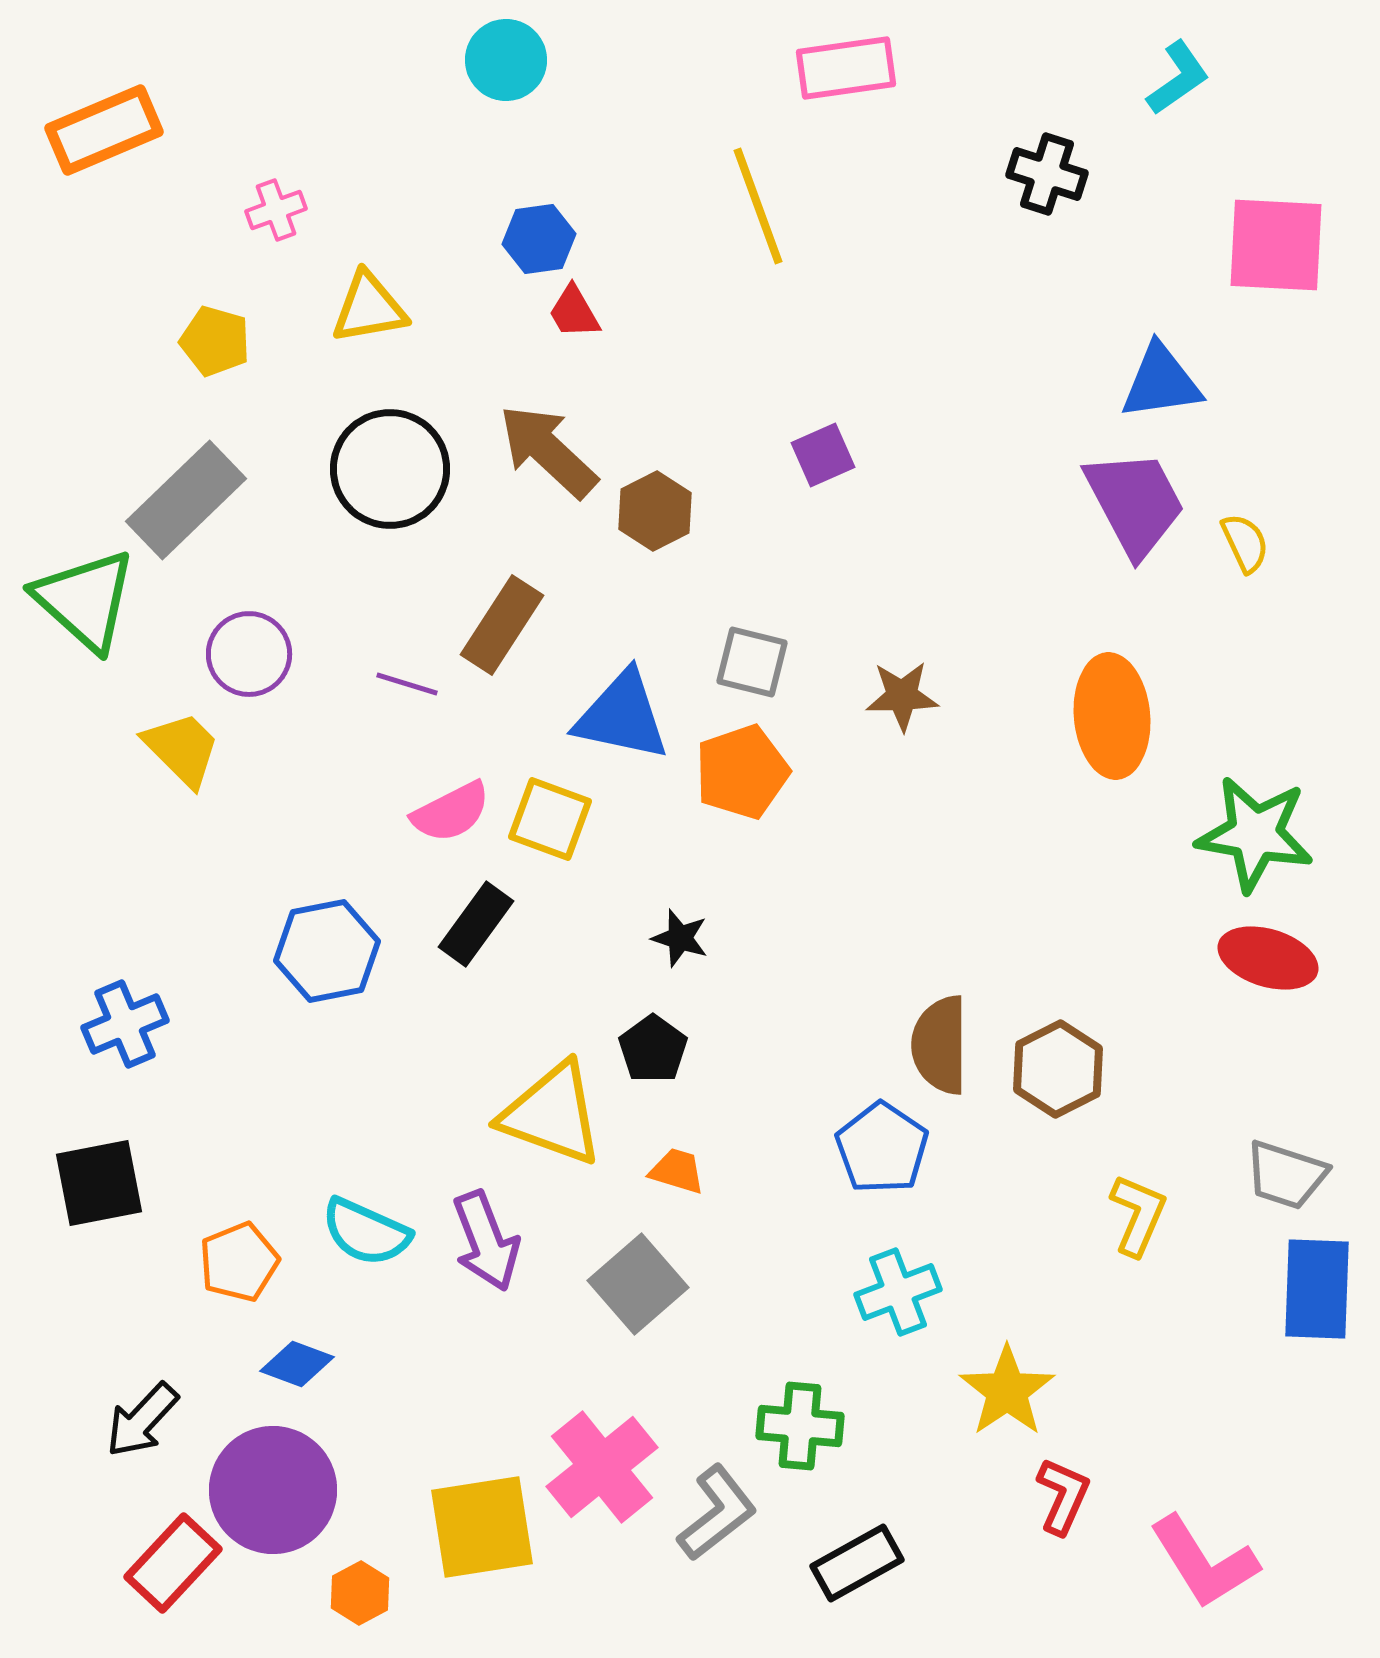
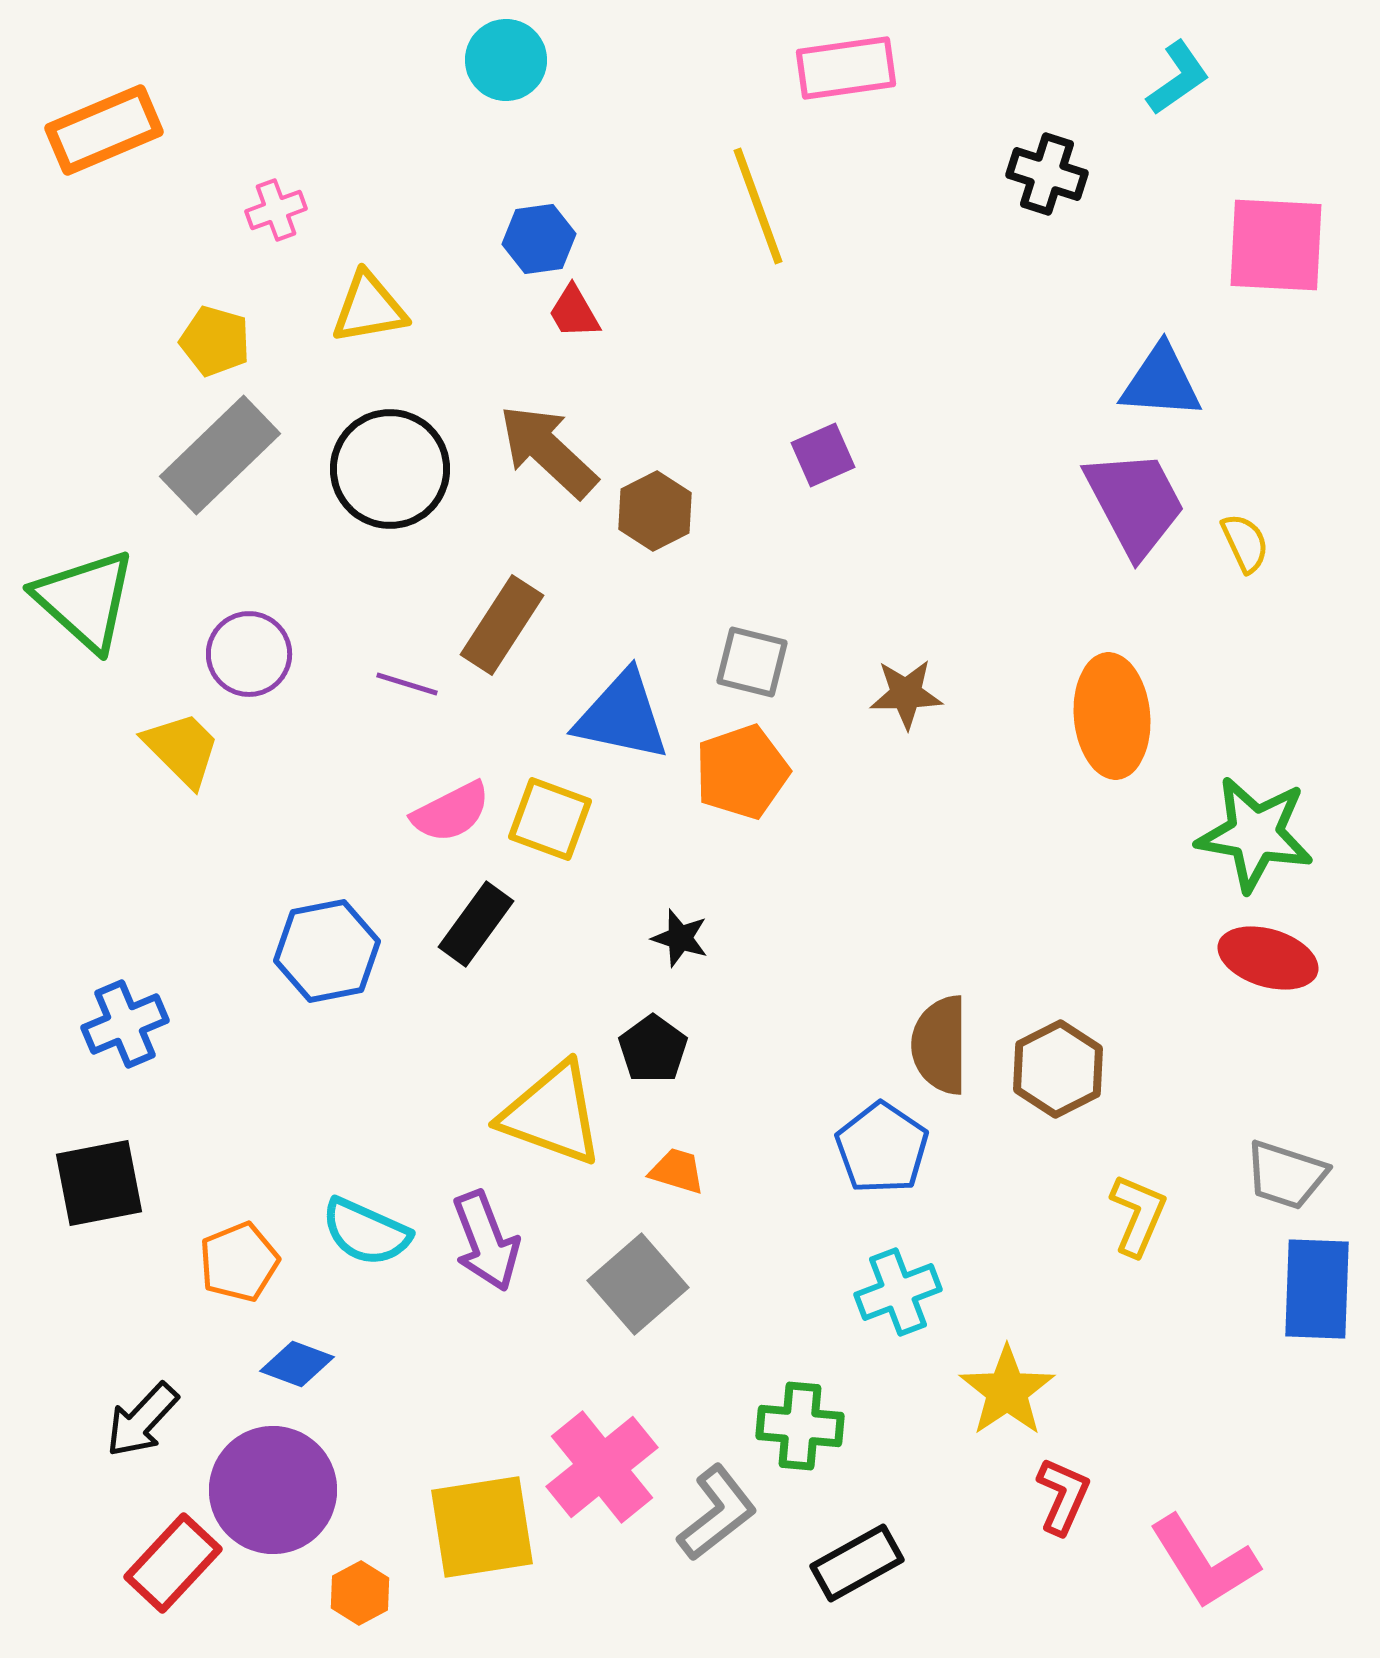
blue triangle at (1161, 382): rotated 12 degrees clockwise
gray rectangle at (186, 500): moved 34 px right, 45 px up
brown star at (902, 696): moved 4 px right, 2 px up
